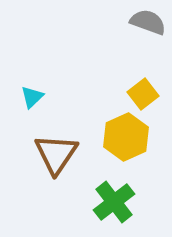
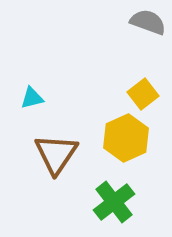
cyan triangle: moved 1 px down; rotated 30 degrees clockwise
yellow hexagon: moved 1 px down
